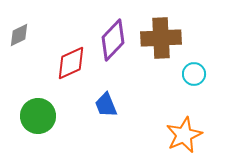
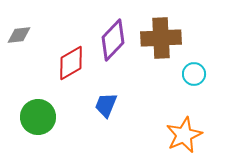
gray diamond: rotated 20 degrees clockwise
red diamond: rotated 6 degrees counterclockwise
blue trapezoid: rotated 44 degrees clockwise
green circle: moved 1 px down
